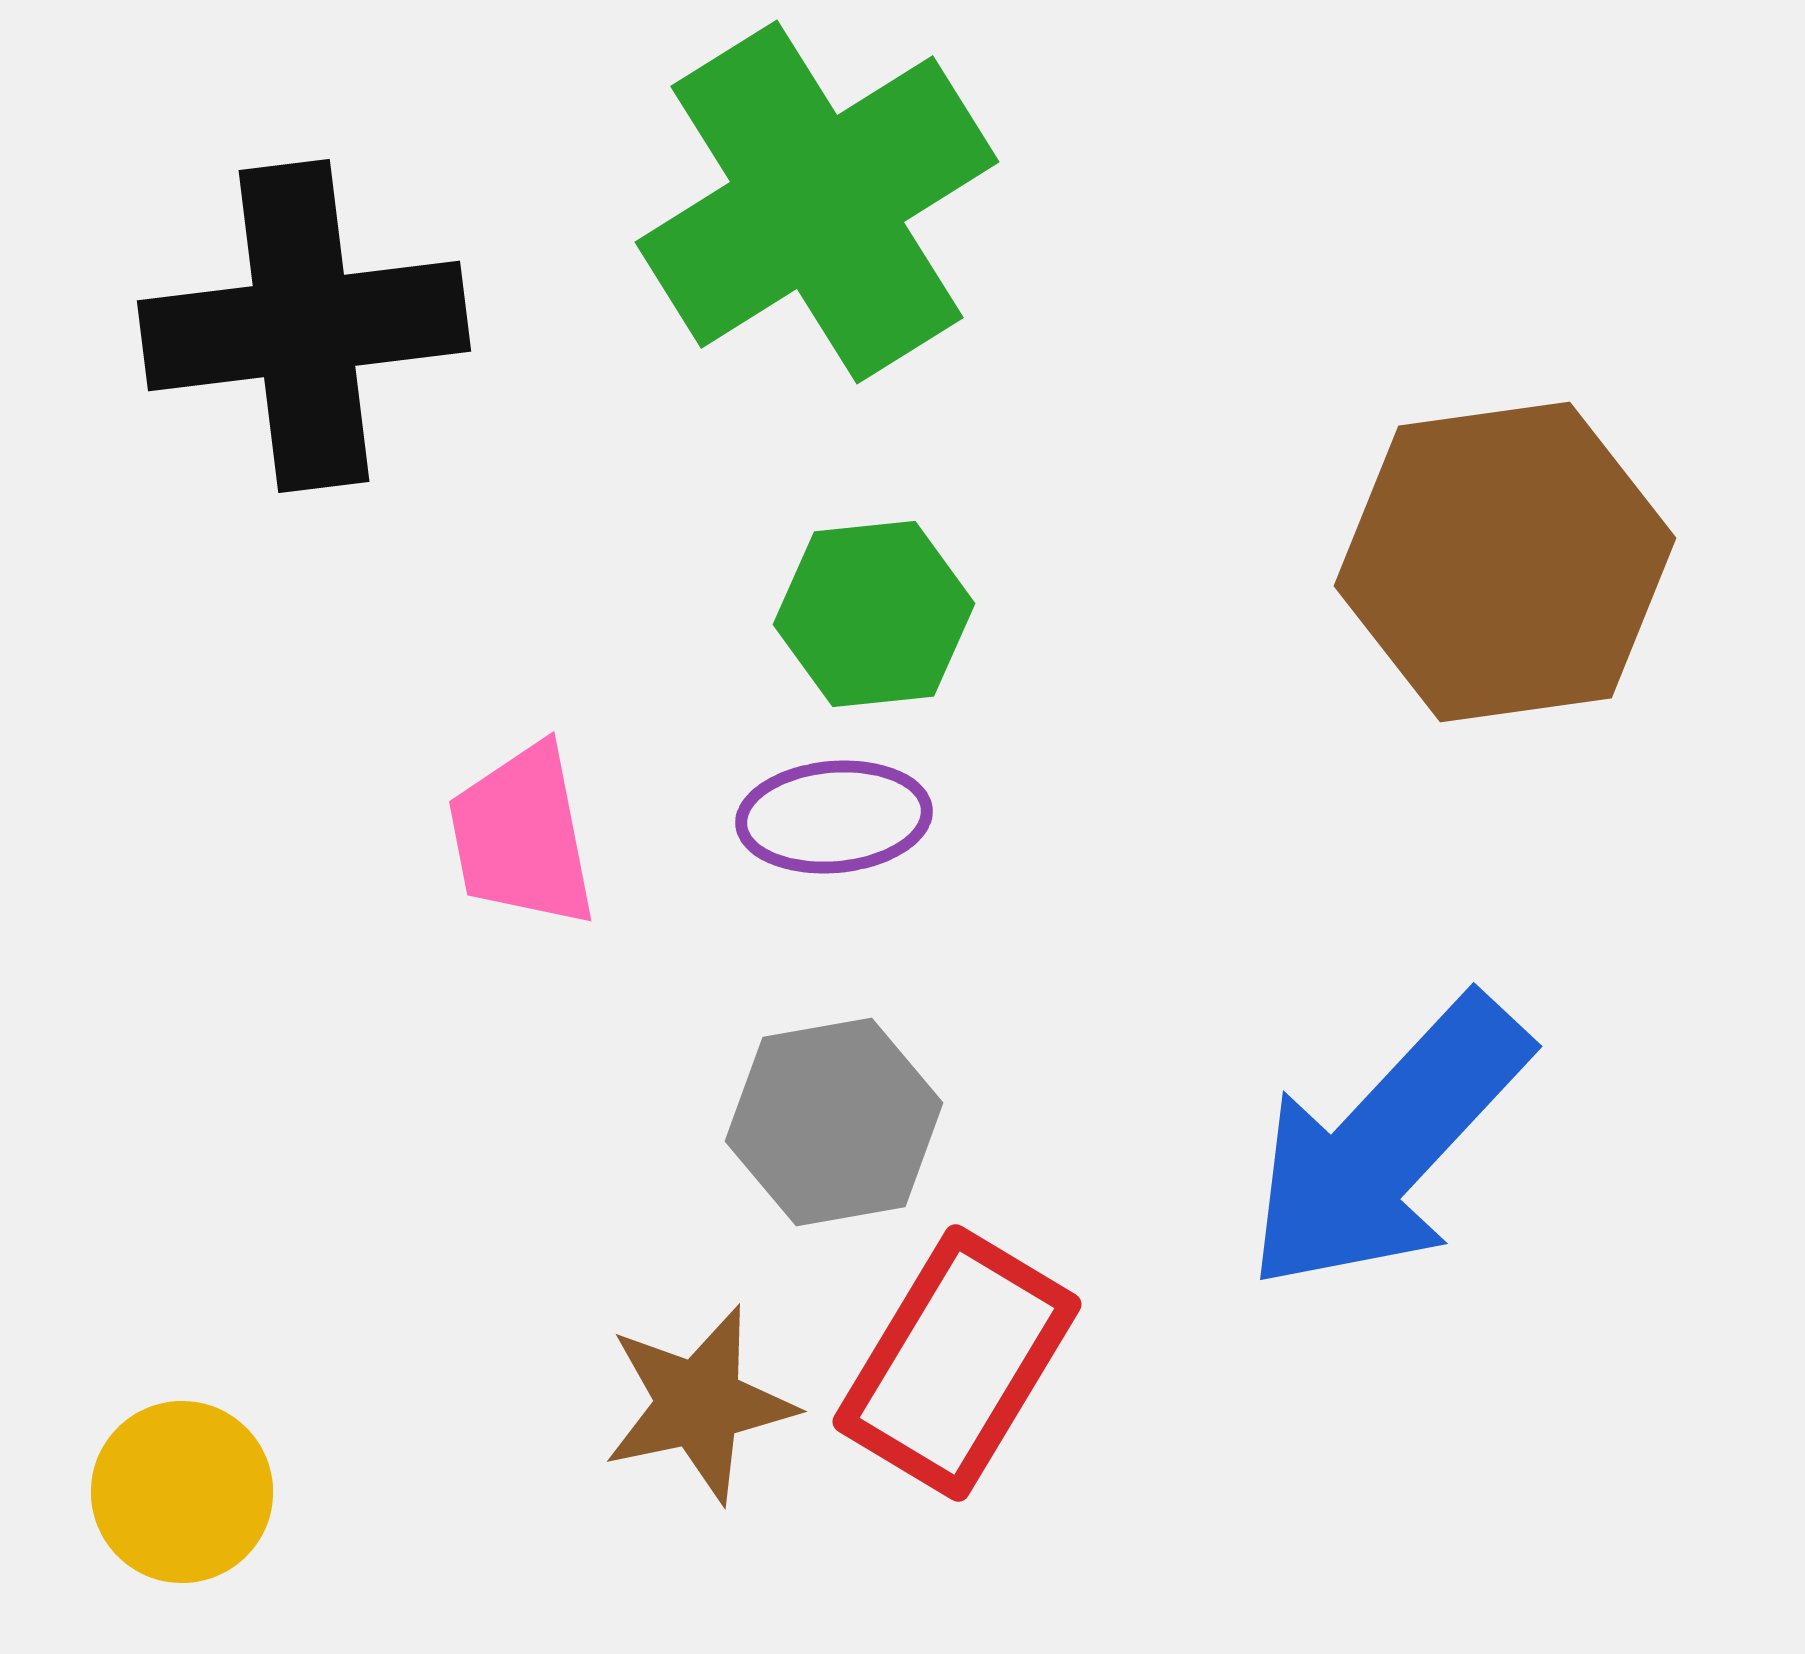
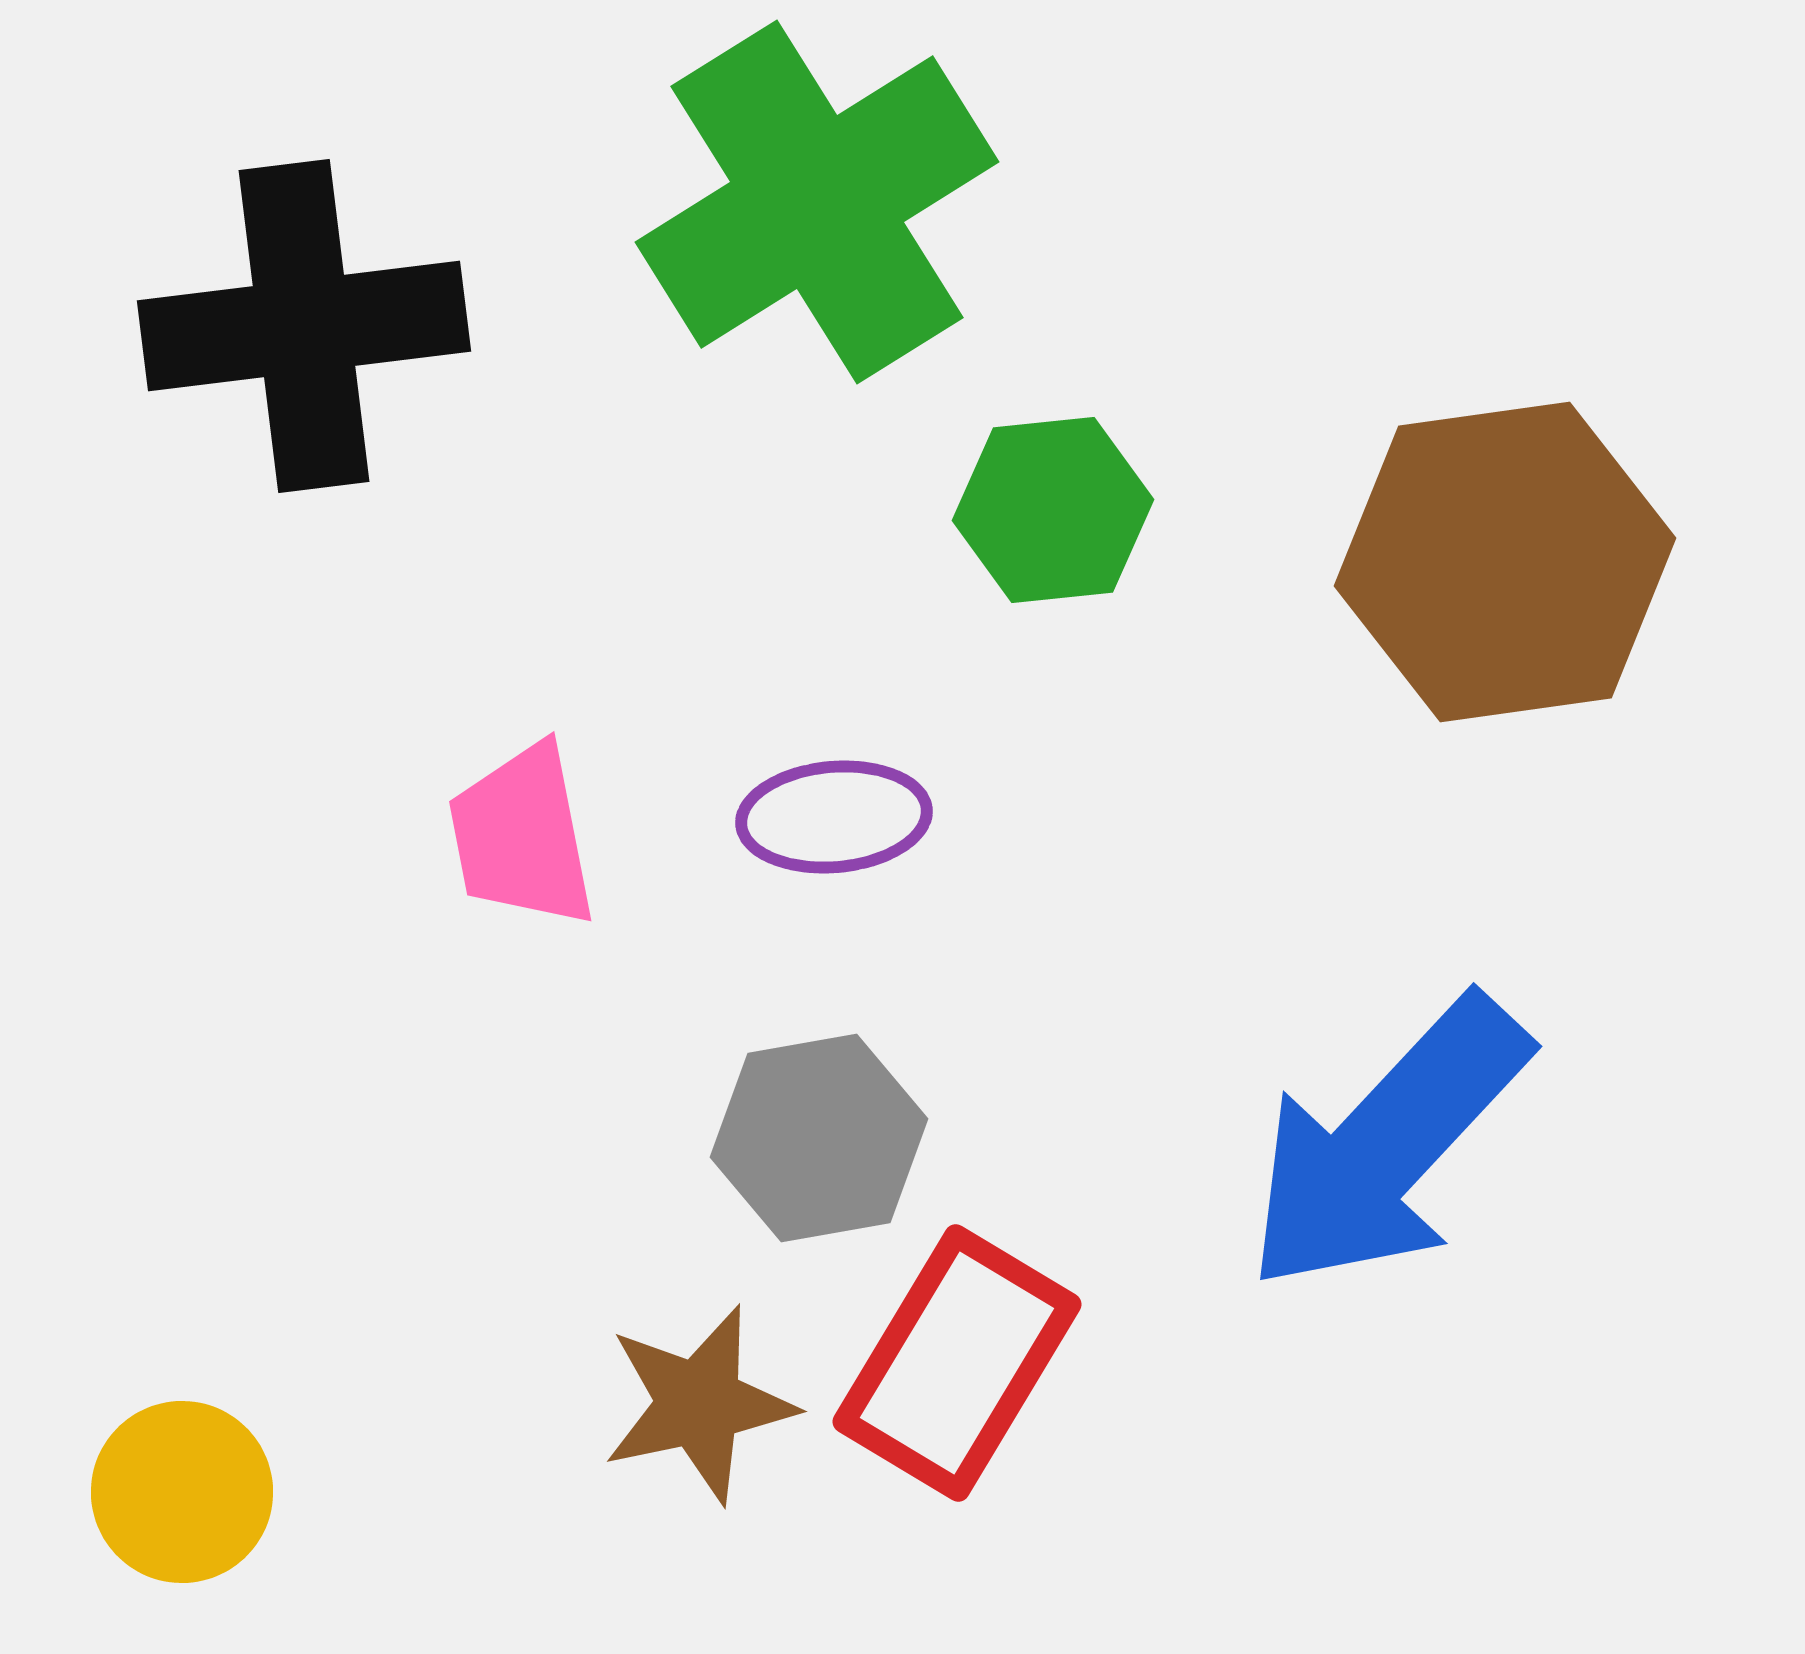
green hexagon: moved 179 px right, 104 px up
gray hexagon: moved 15 px left, 16 px down
